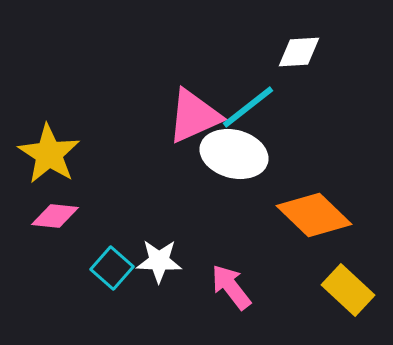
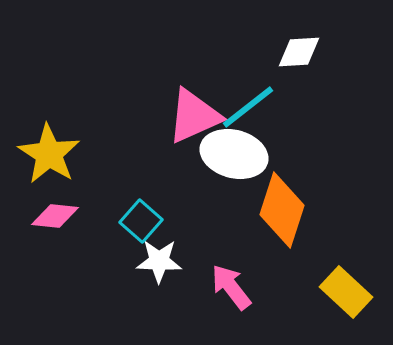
orange diamond: moved 32 px left, 5 px up; rotated 64 degrees clockwise
cyan square: moved 29 px right, 47 px up
yellow rectangle: moved 2 px left, 2 px down
